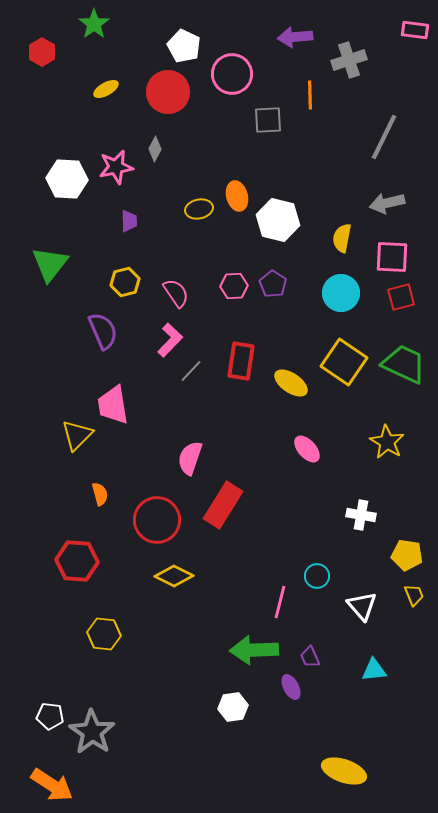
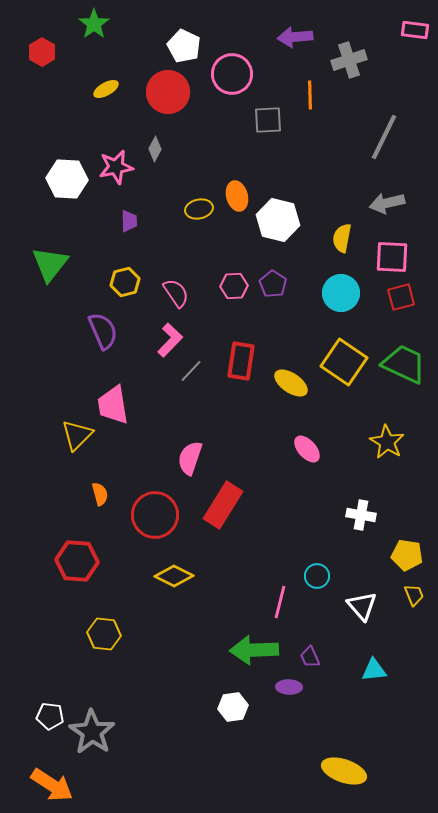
red circle at (157, 520): moved 2 px left, 5 px up
purple ellipse at (291, 687): moved 2 px left; rotated 60 degrees counterclockwise
